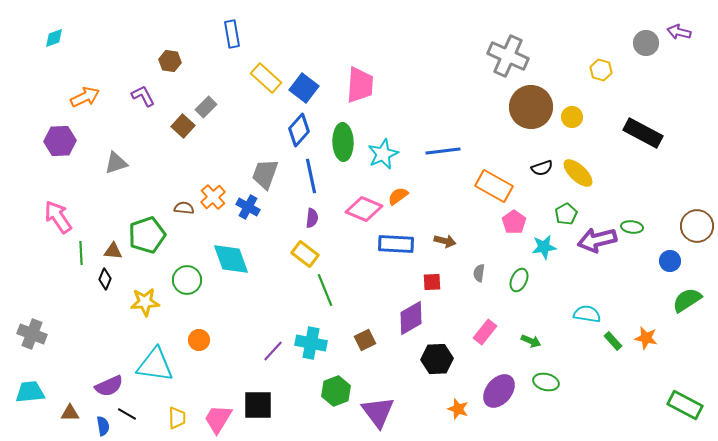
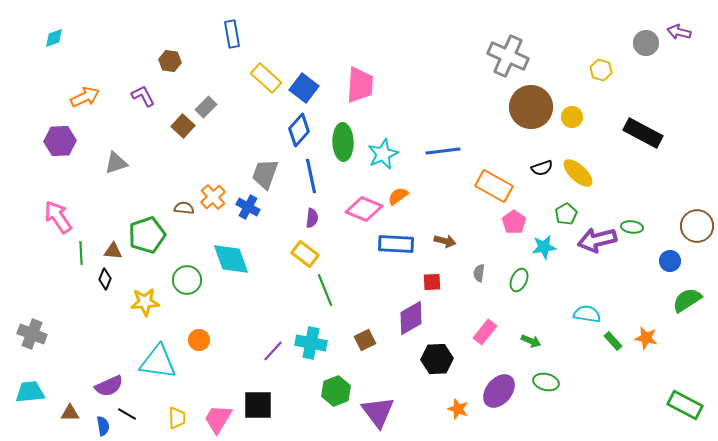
cyan triangle at (155, 365): moved 3 px right, 3 px up
